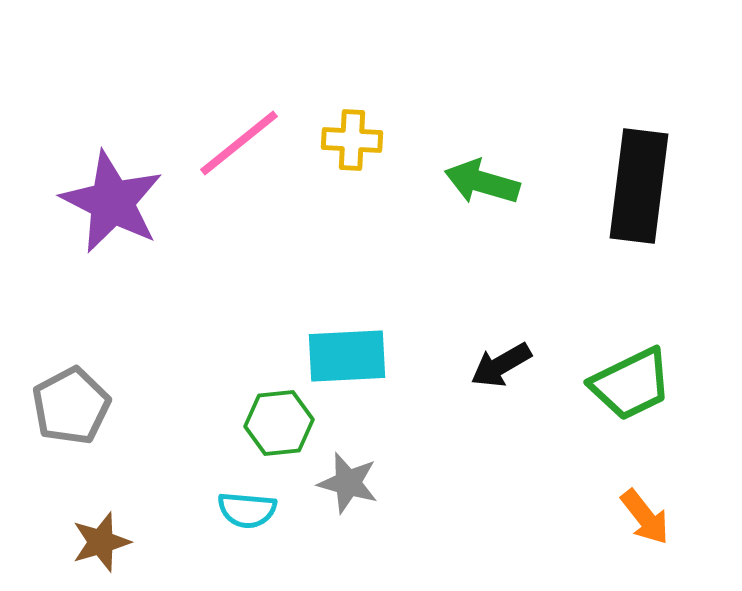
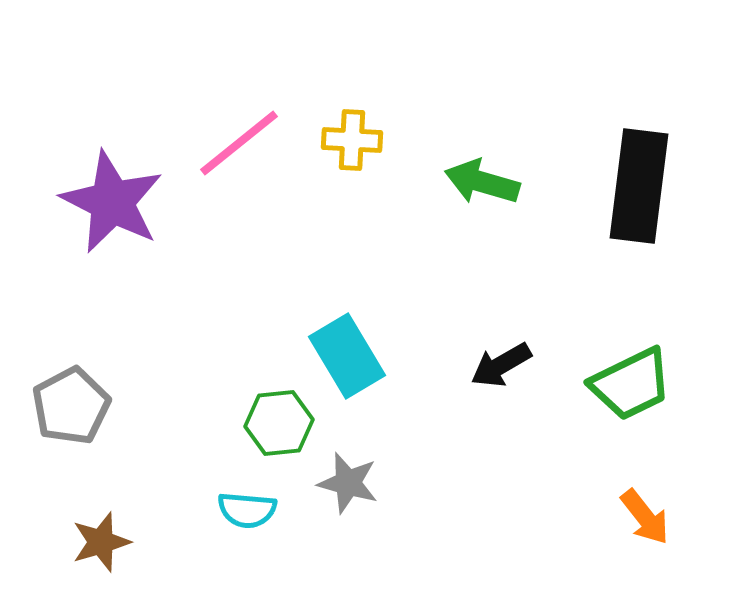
cyan rectangle: rotated 62 degrees clockwise
